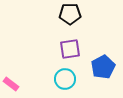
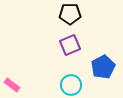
purple square: moved 4 px up; rotated 15 degrees counterclockwise
cyan circle: moved 6 px right, 6 px down
pink rectangle: moved 1 px right, 1 px down
